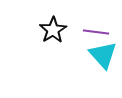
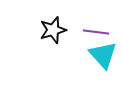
black star: rotated 16 degrees clockwise
